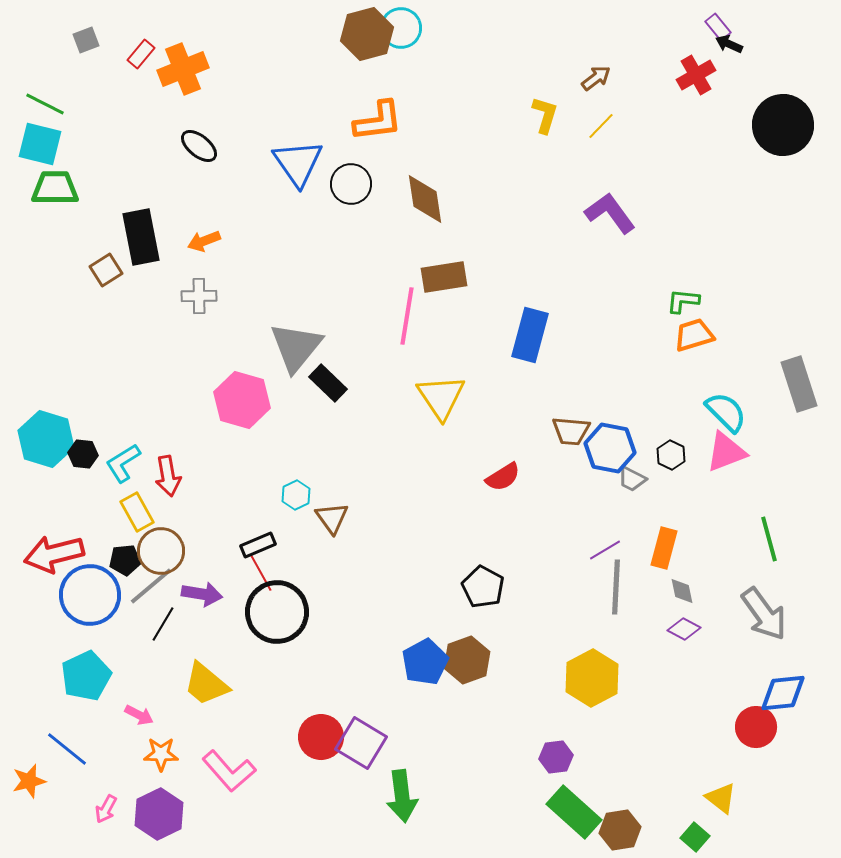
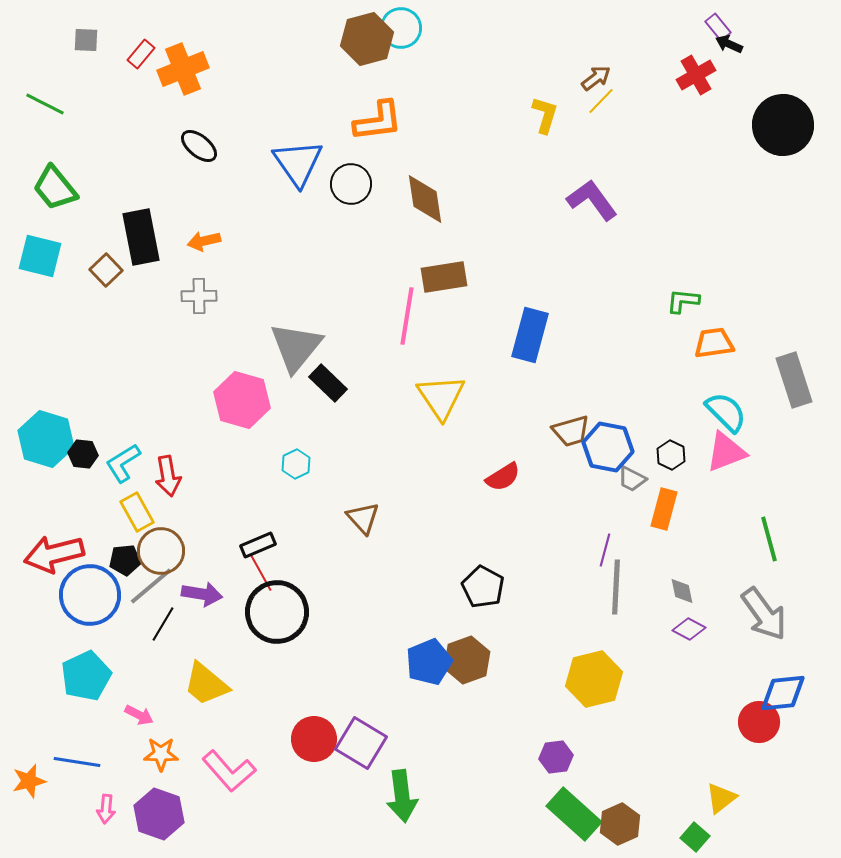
brown hexagon at (367, 34): moved 5 px down
gray square at (86, 40): rotated 24 degrees clockwise
yellow line at (601, 126): moved 25 px up
cyan square at (40, 144): moved 112 px down
green trapezoid at (55, 188): rotated 129 degrees counterclockwise
purple L-shape at (610, 213): moved 18 px left, 13 px up
orange arrow at (204, 241): rotated 8 degrees clockwise
brown square at (106, 270): rotated 12 degrees counterclockwise
orange trapezoid at (694, 335): moved 20 px right, 8 px down; rotated 9 degrees clockwise
gray rectangle at (799, 384): moved 5 px left, 4 px up
brown trapezoid at (571, 431): rotated 21 degrees counterclockwise
blue hexagon at (610, 448): moved 2 px left, 1 px up
cyan hexagon at (296, 495): moved 31 px up
brown triangle at (332, 518): moved 31 px right; rotated 6 degrees counterclockwise
orange rectangle at (664, 548): moved 39 px up
purple line at (605, 550): rotated 44 degrees counterclockwise
purple diamond at (684, 629): moved 5 px right
blue pentagon at (425, 662): moved 4 px right; rotated 6 degrees clockwise
yellow hexagon at (592, 678): moved 2 px right, 1 px down; rotated 14 degrees clockwise
red circle at (756, 727): moved 3 px right, 5 px up
red circle at (321, 737): moved 7 px left, 2 px down
blue line at (67, 749): moved 10 px right, 13 px down; rotated 30 degrees counterclockwise
yellow triangle at (721, 798): rotated 44 degrees clockwise
pink arrow at (106, 809): rotated 24 degrees counterclockwise
green rectangle at (574, 812): moved 2 px down
purple hexagon at (159, 814): rotated 15 degrees counterclockwise
brown hexagon at (620, 830): moved 6 px up; rotated 15 degrees counterclockwise
